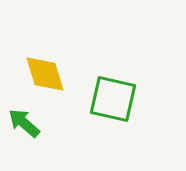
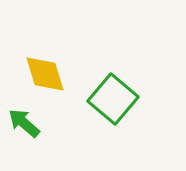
green square: rotated 27 degrees clockwise
